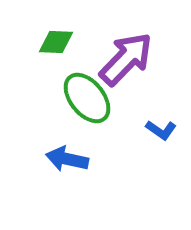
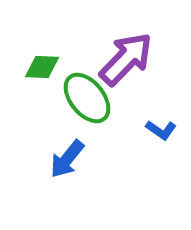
green diamond: moved 14 px left, 25 px down
blue arrow: rotated 63 degrees counterclockwise
